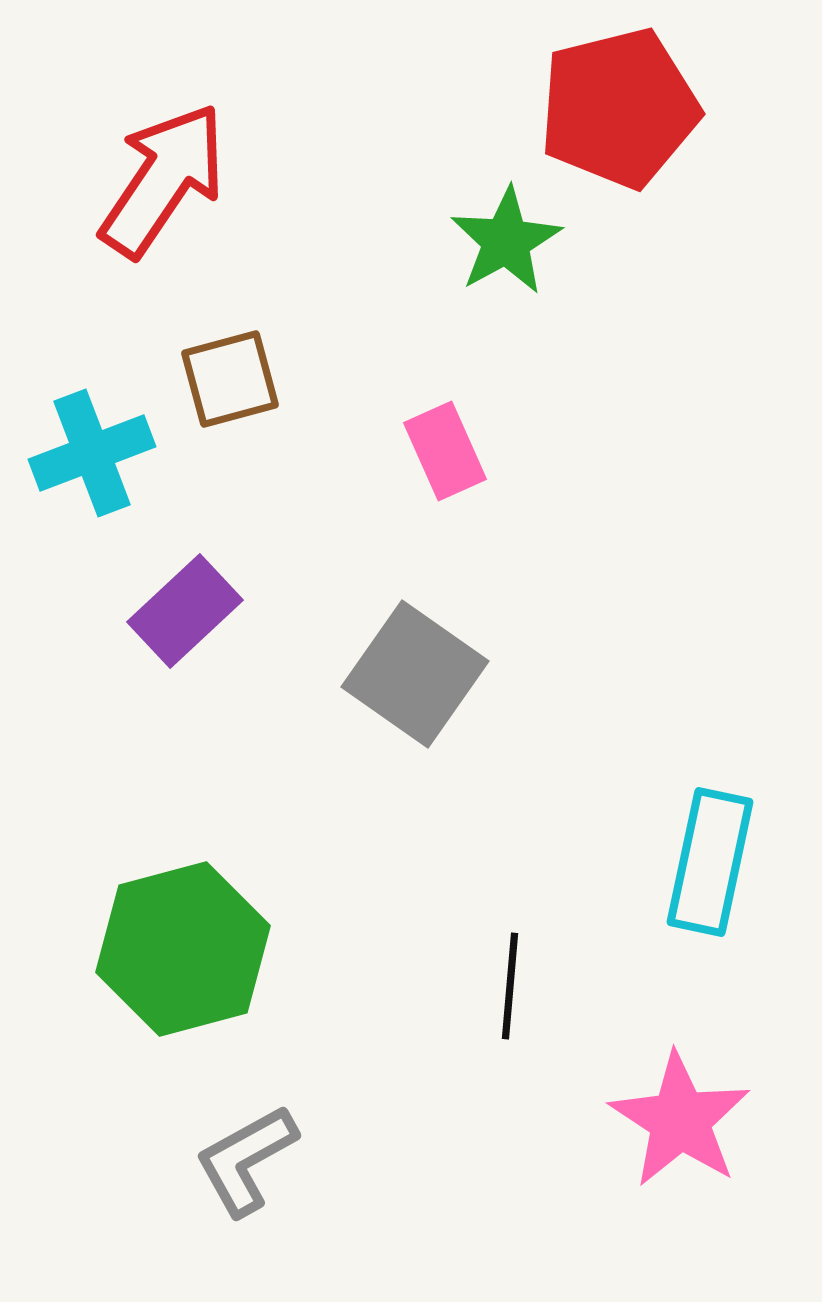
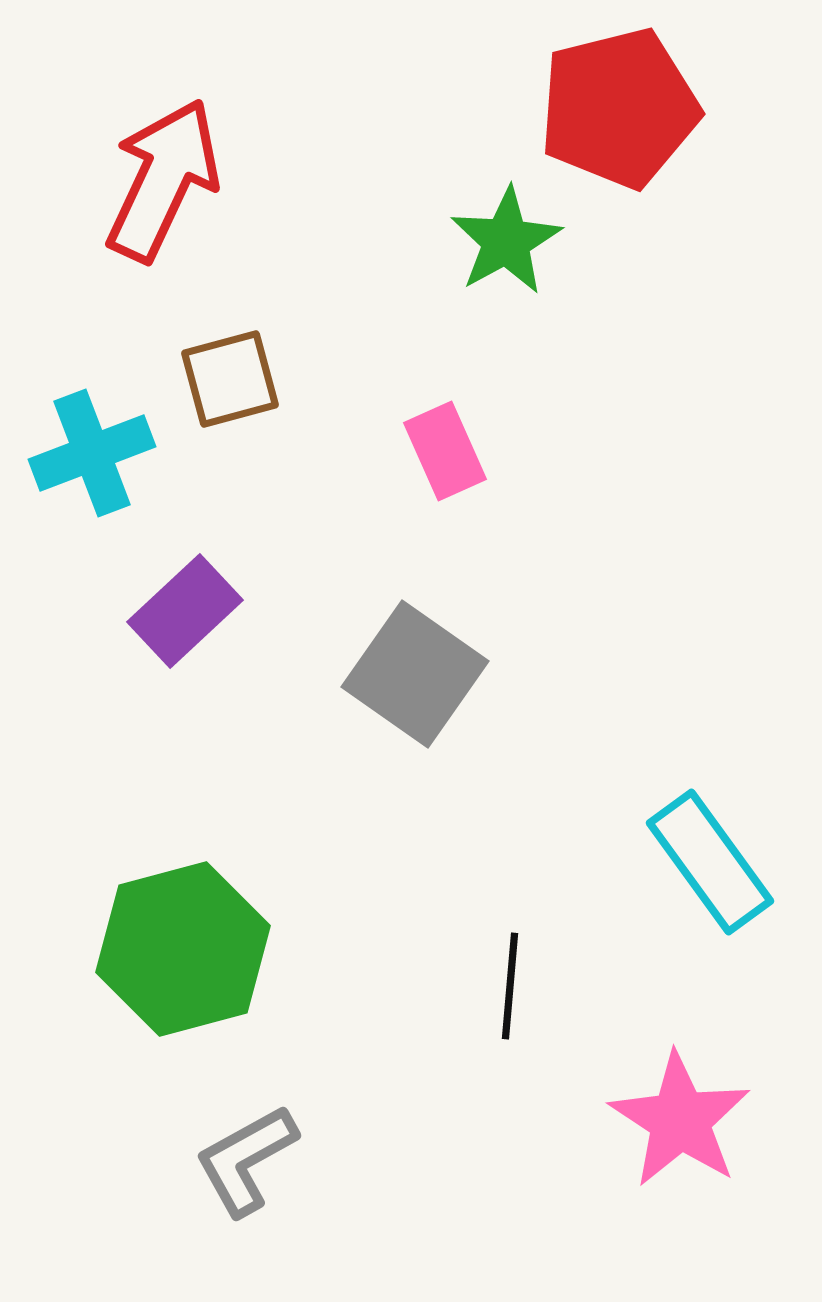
red arrow: rotated 9 degrees counterclockwise
cyan rectangle: rotated 48 degrees counterclockwise
